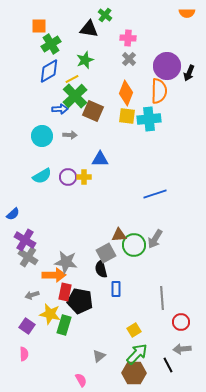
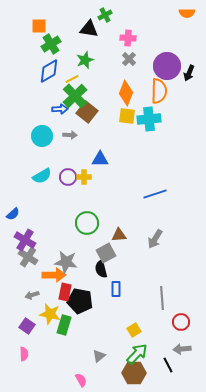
green cross at (105, 15): rotated 24 degrees clockwise
brown square at (93, 111): moved 6 px left, 1 px down; rotated 15 degrees clockwise
green circle at (134, 245): moved 47 px left, 22 px up
